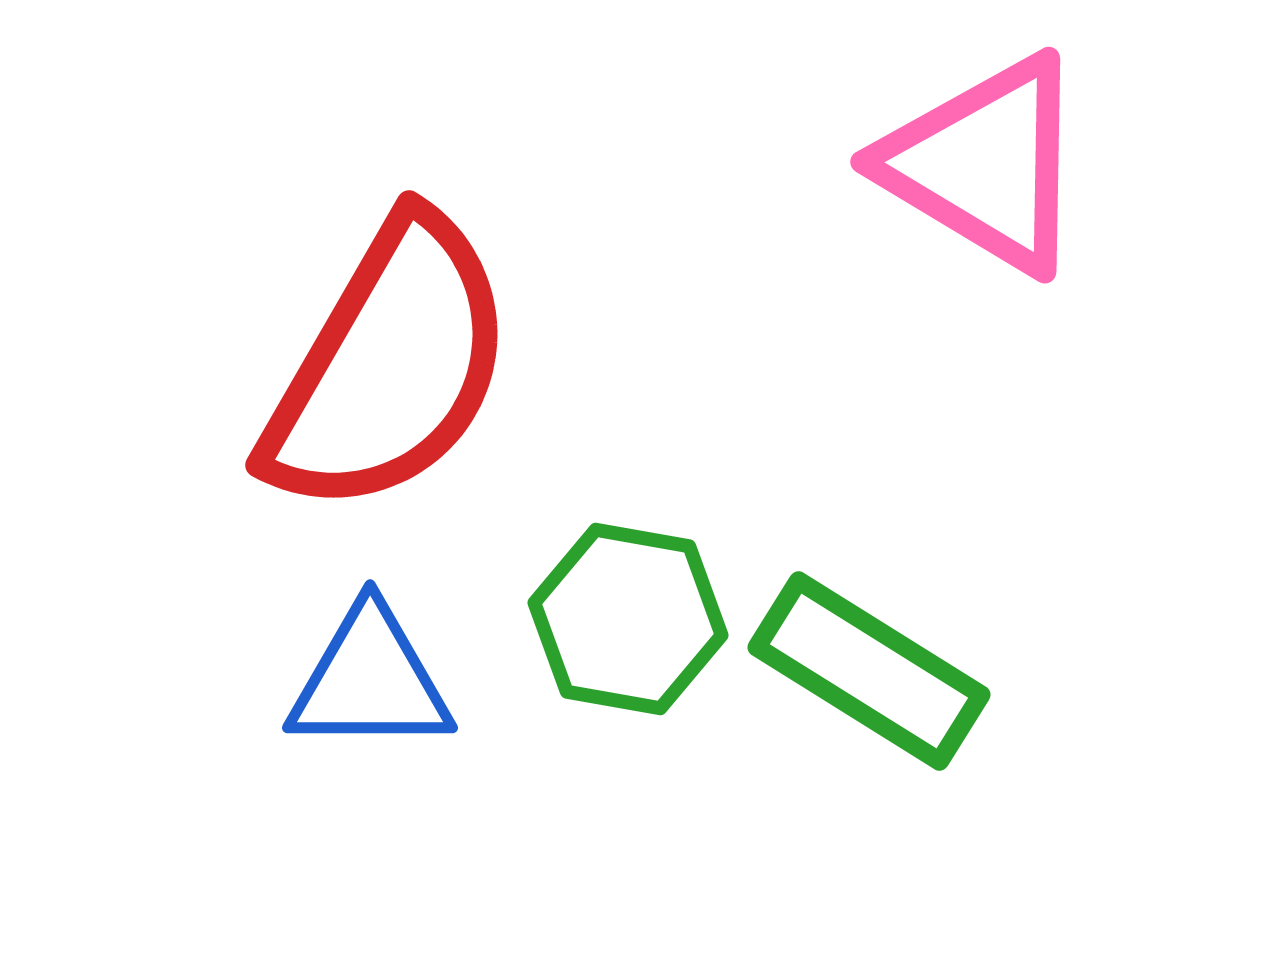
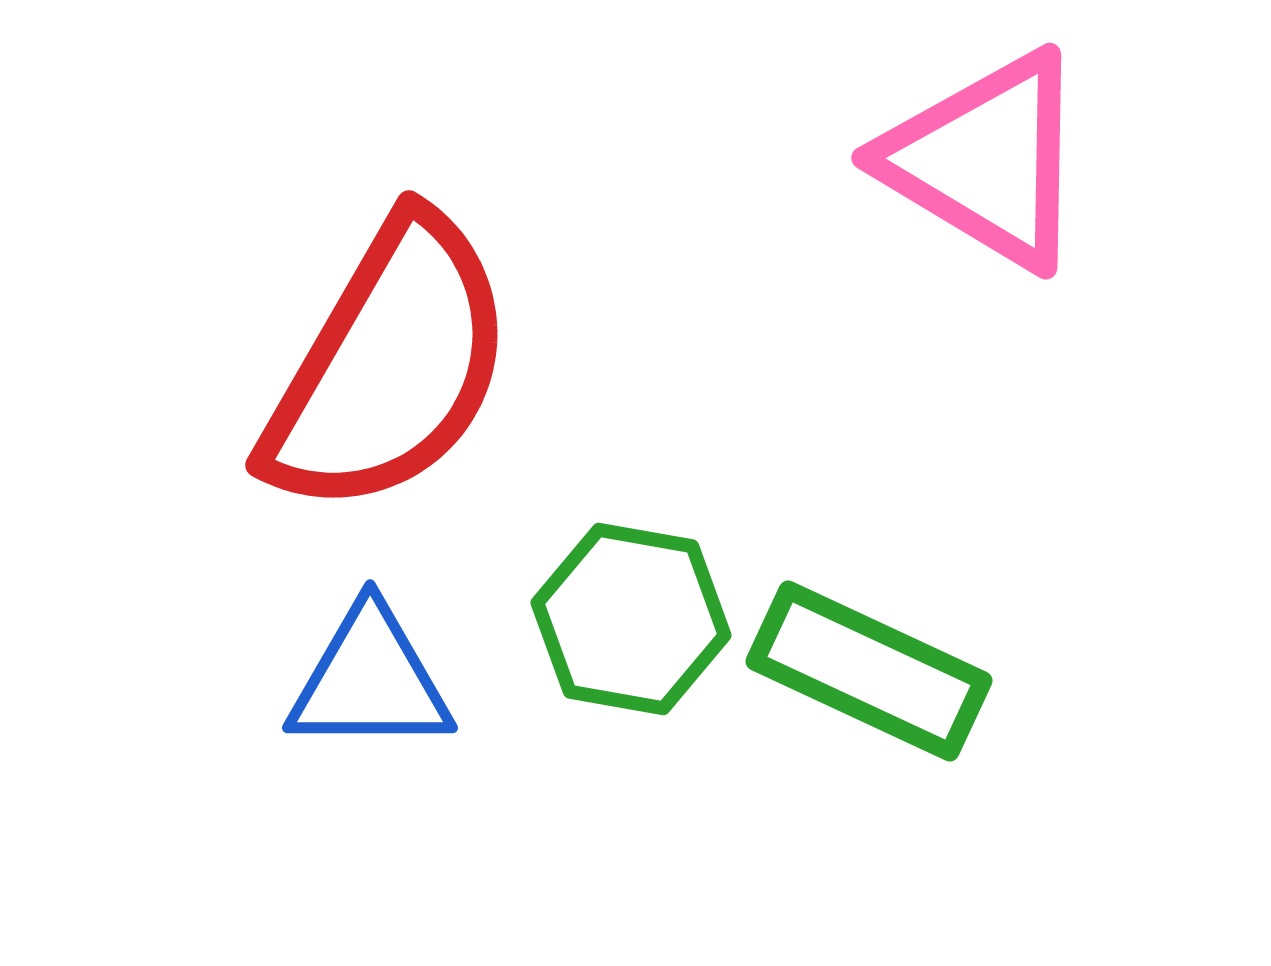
pink triangle: moved 1 px right, 4 px up
green hexagon: moved 3 px right
green rectangle: rotated 7 degrees counterclockwise
